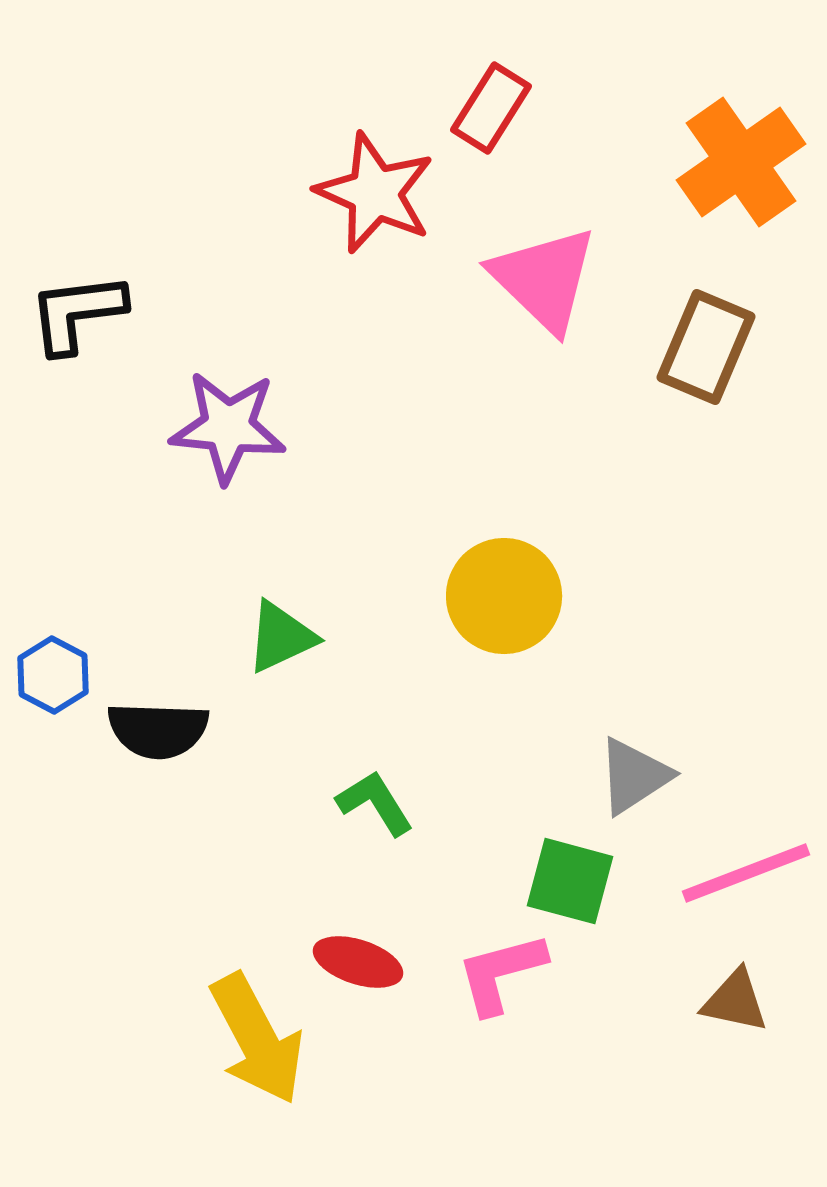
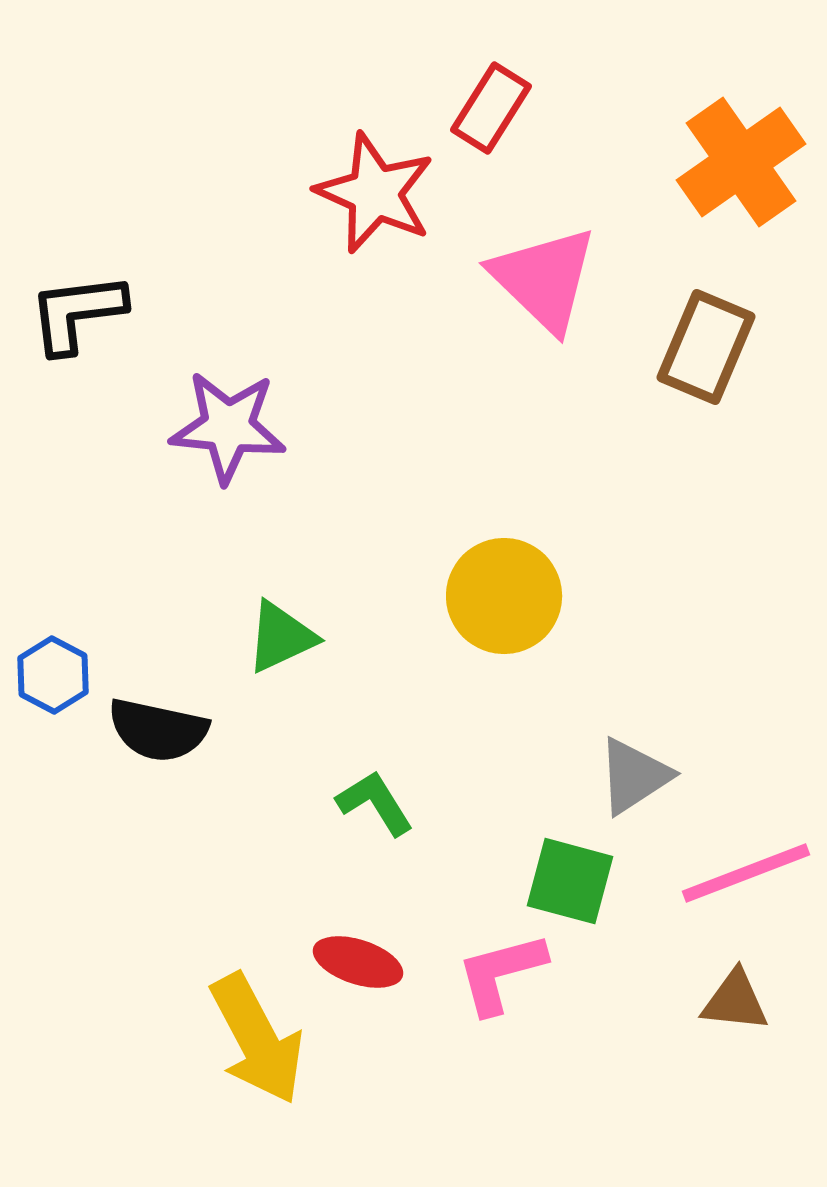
black semicircle: rotated 10 degrees clockwise
brown triangle: rotated 6 degrees counterclockwise
